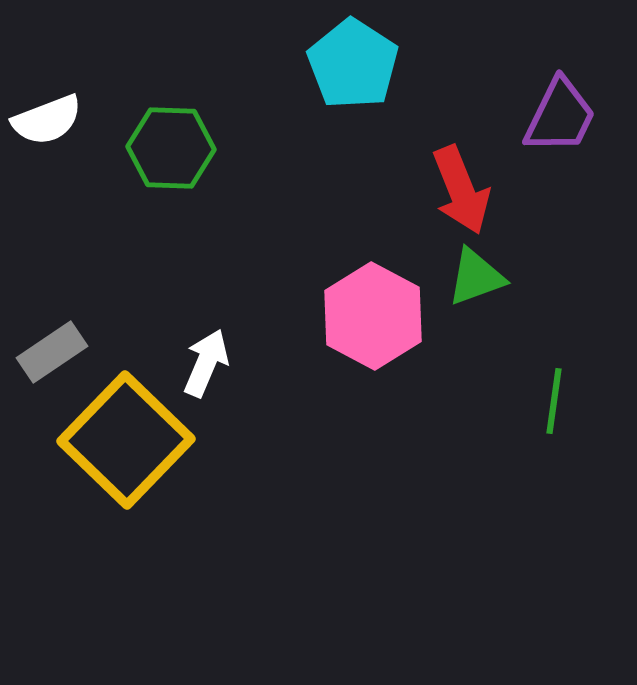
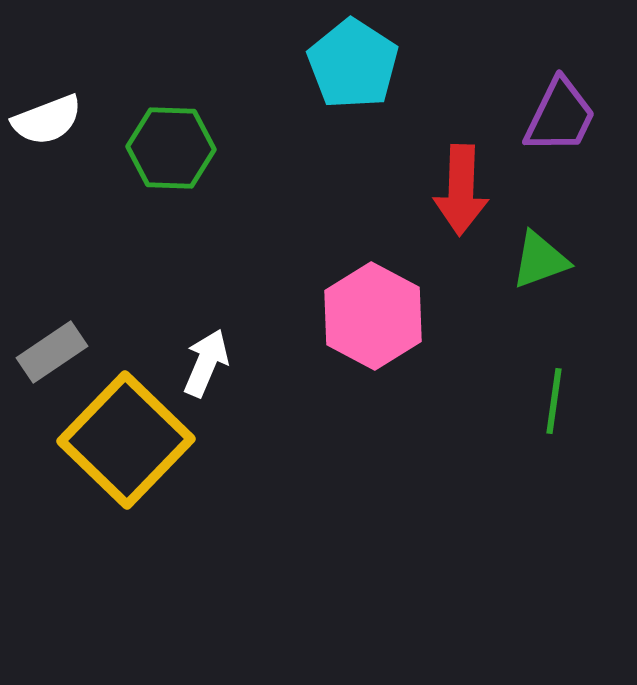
red arrow: rotated 24 degrees clockwise
green triangle: moved 64 px right, 17 px up
